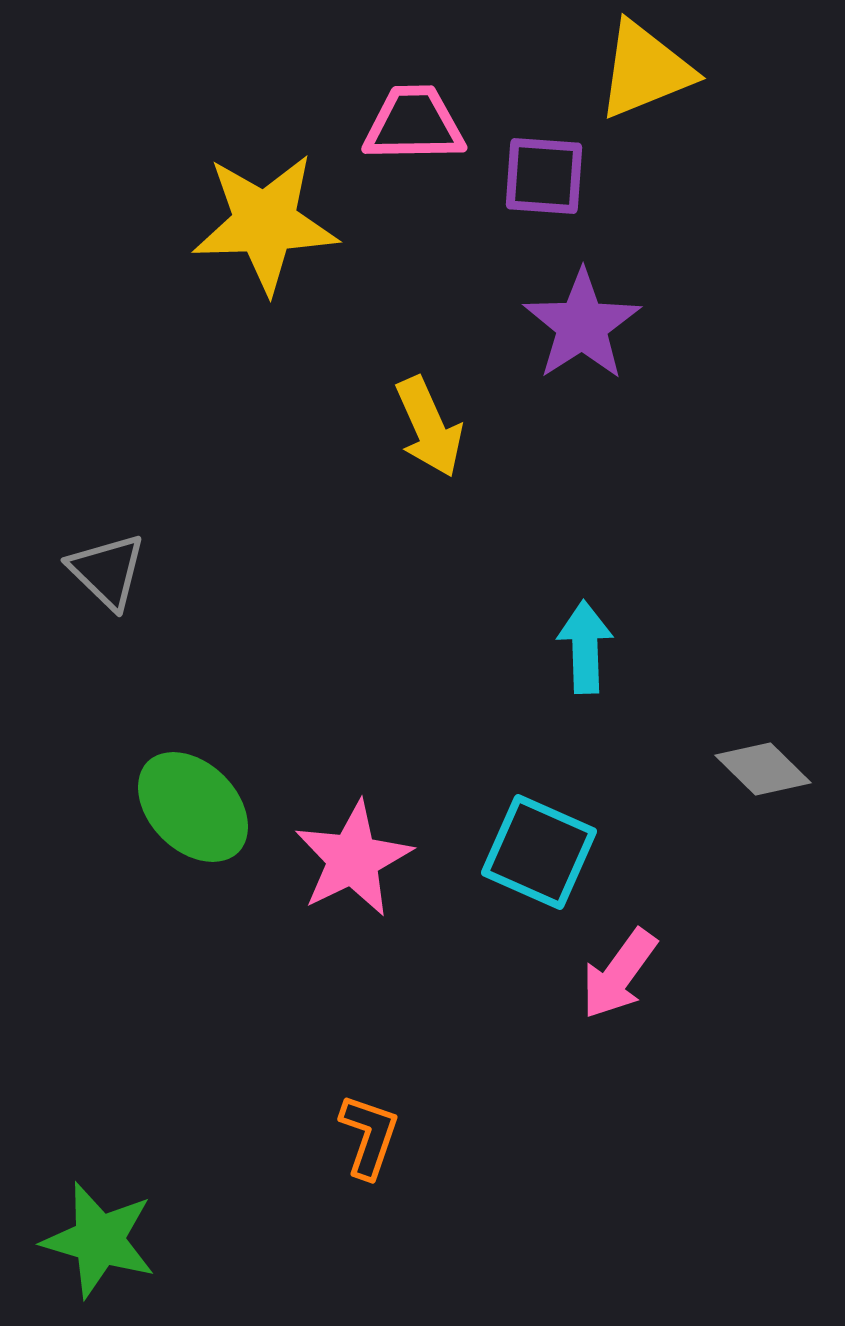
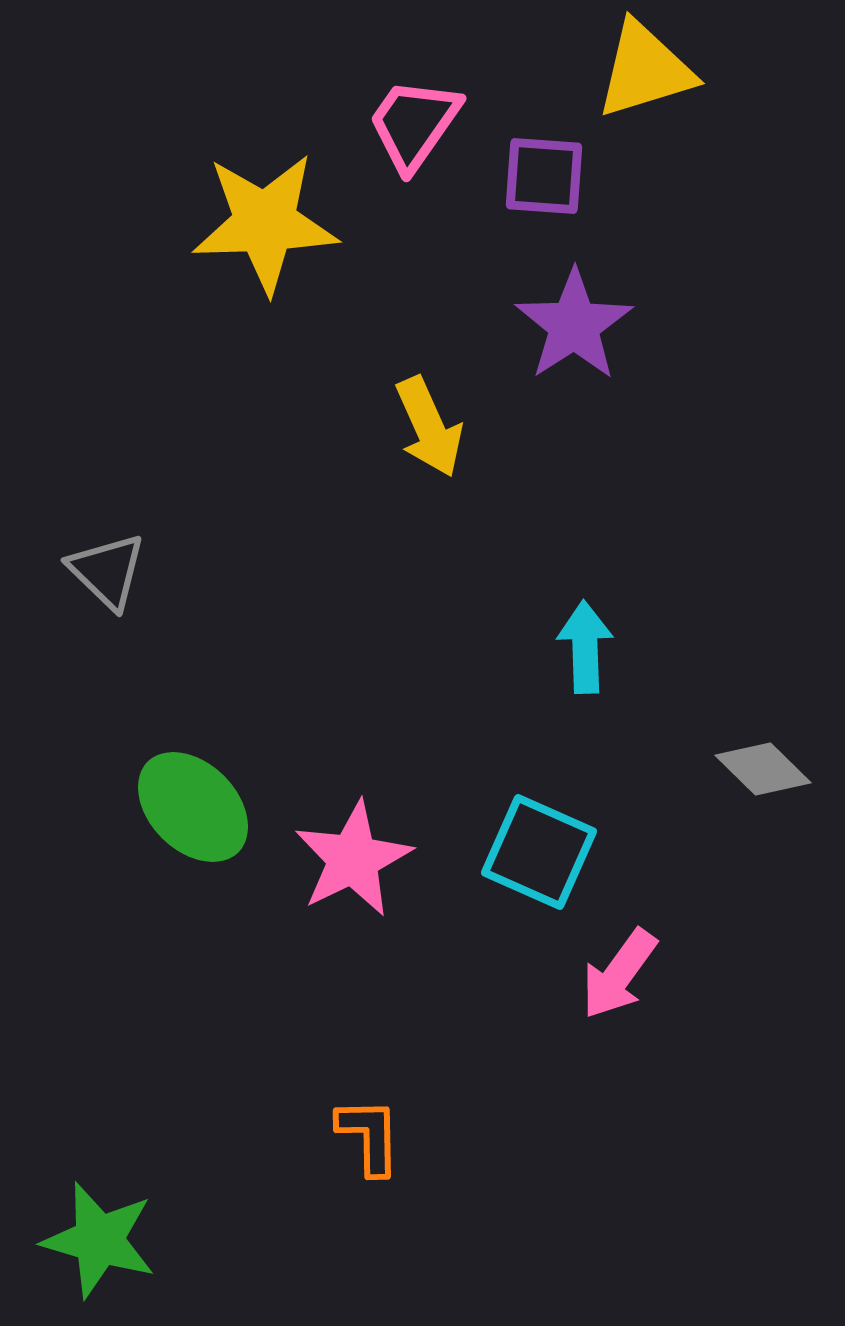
yellow triangle: rotated 5 degrees clockwise
pink trapezoid: rotated 54 degrees counterclockwise
purple star: moved 8 px left
orange L-shape: rotated 20 degrees counterclockwise
